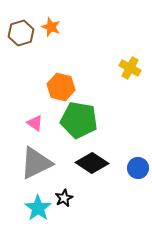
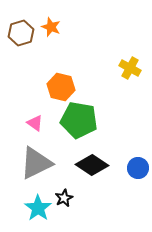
black diamond: moved 2 px down
